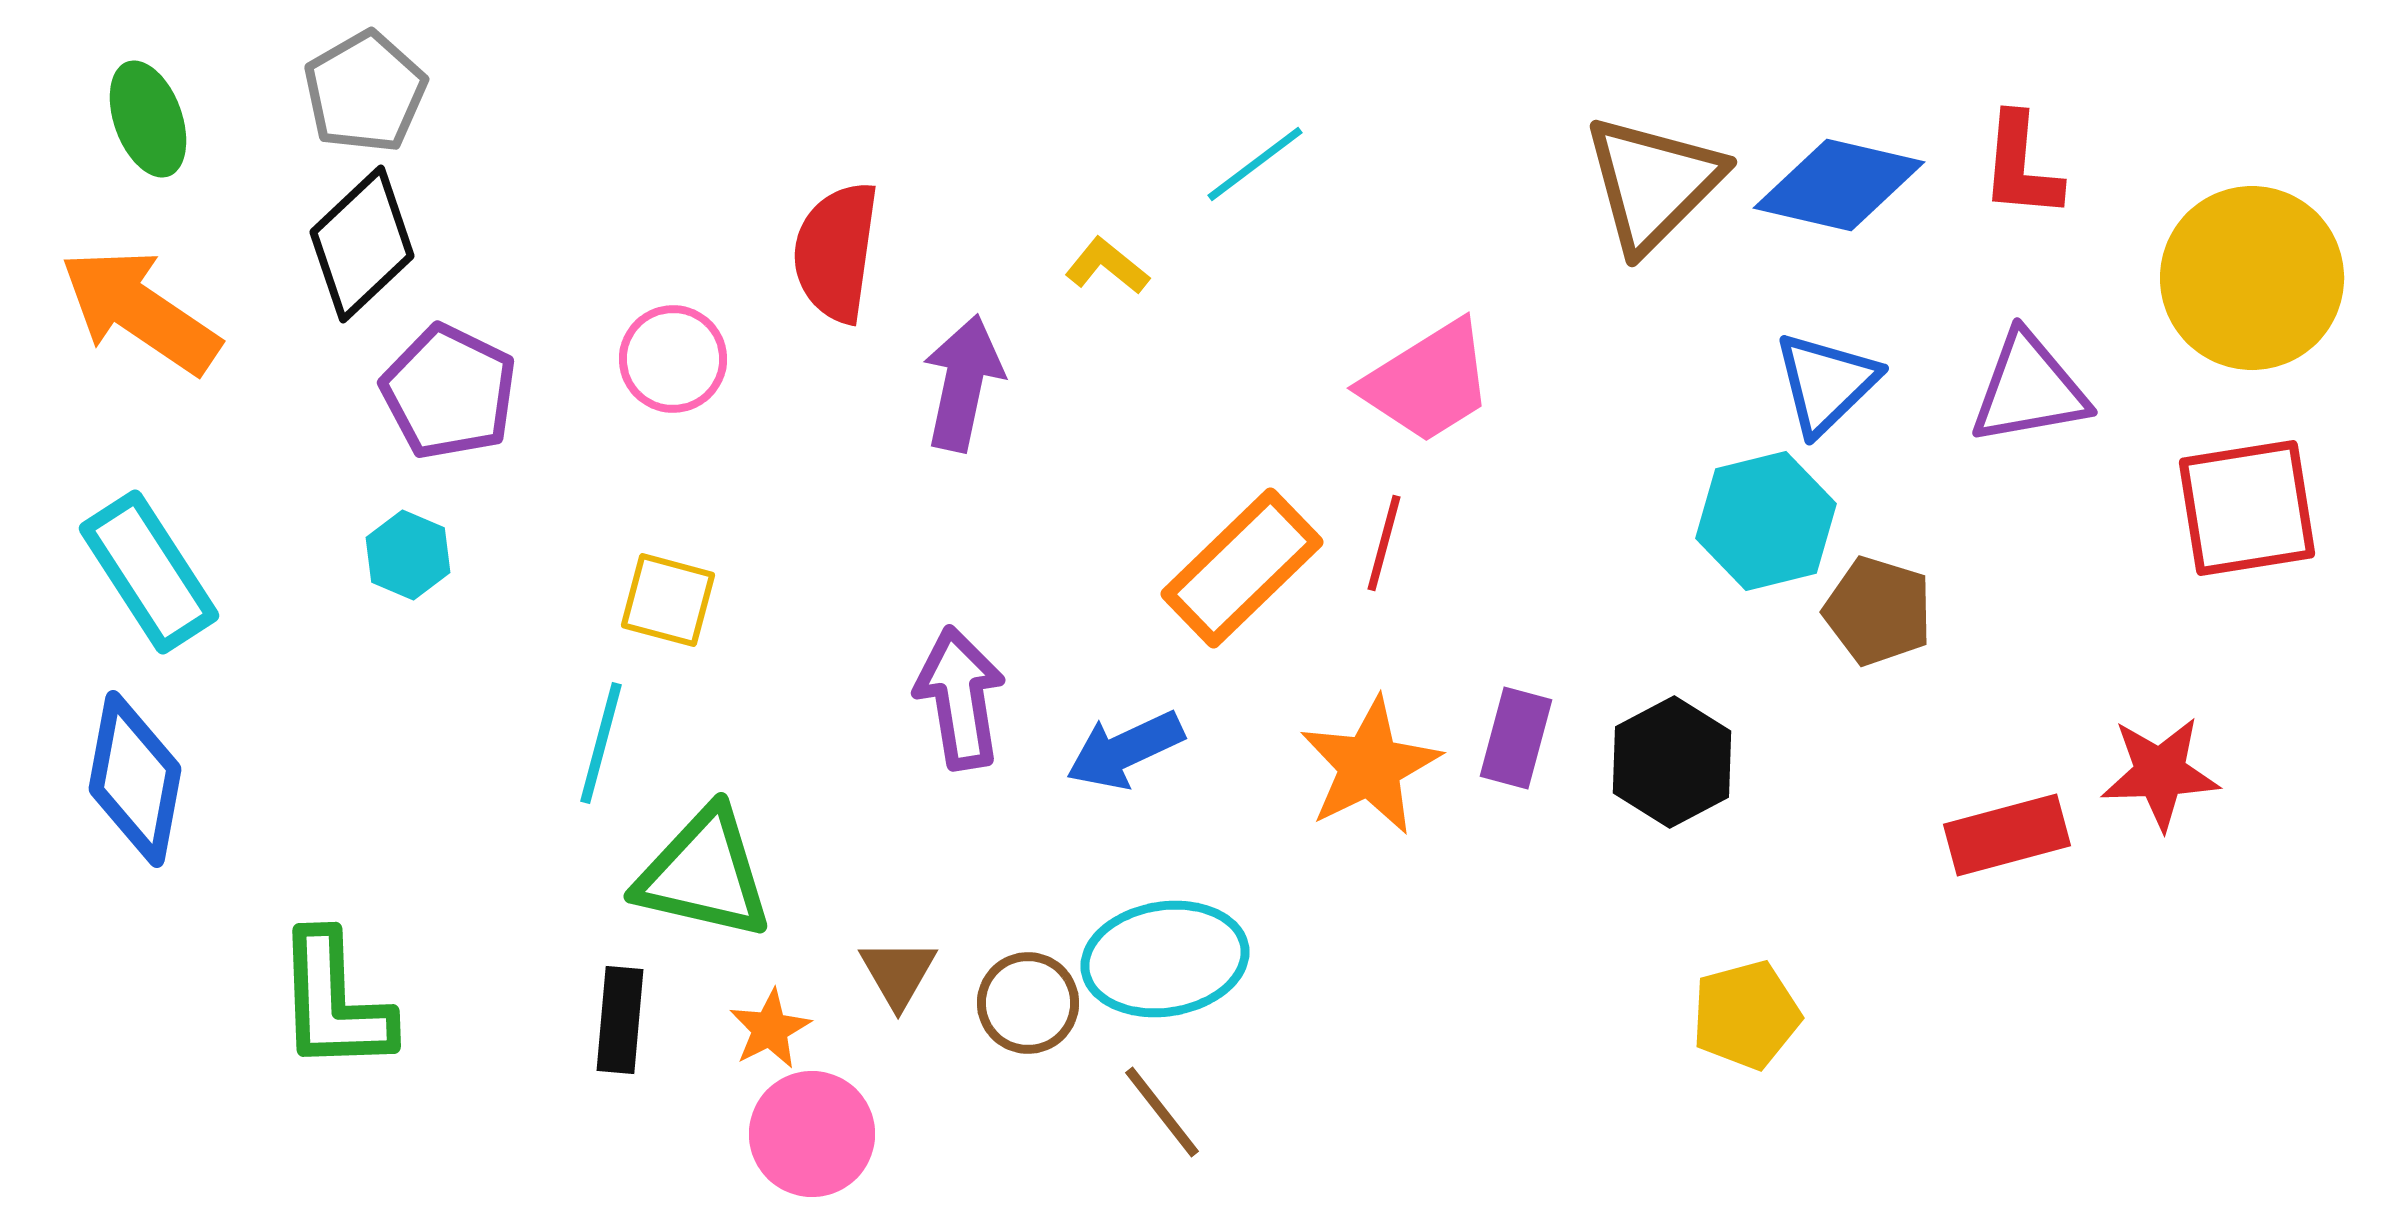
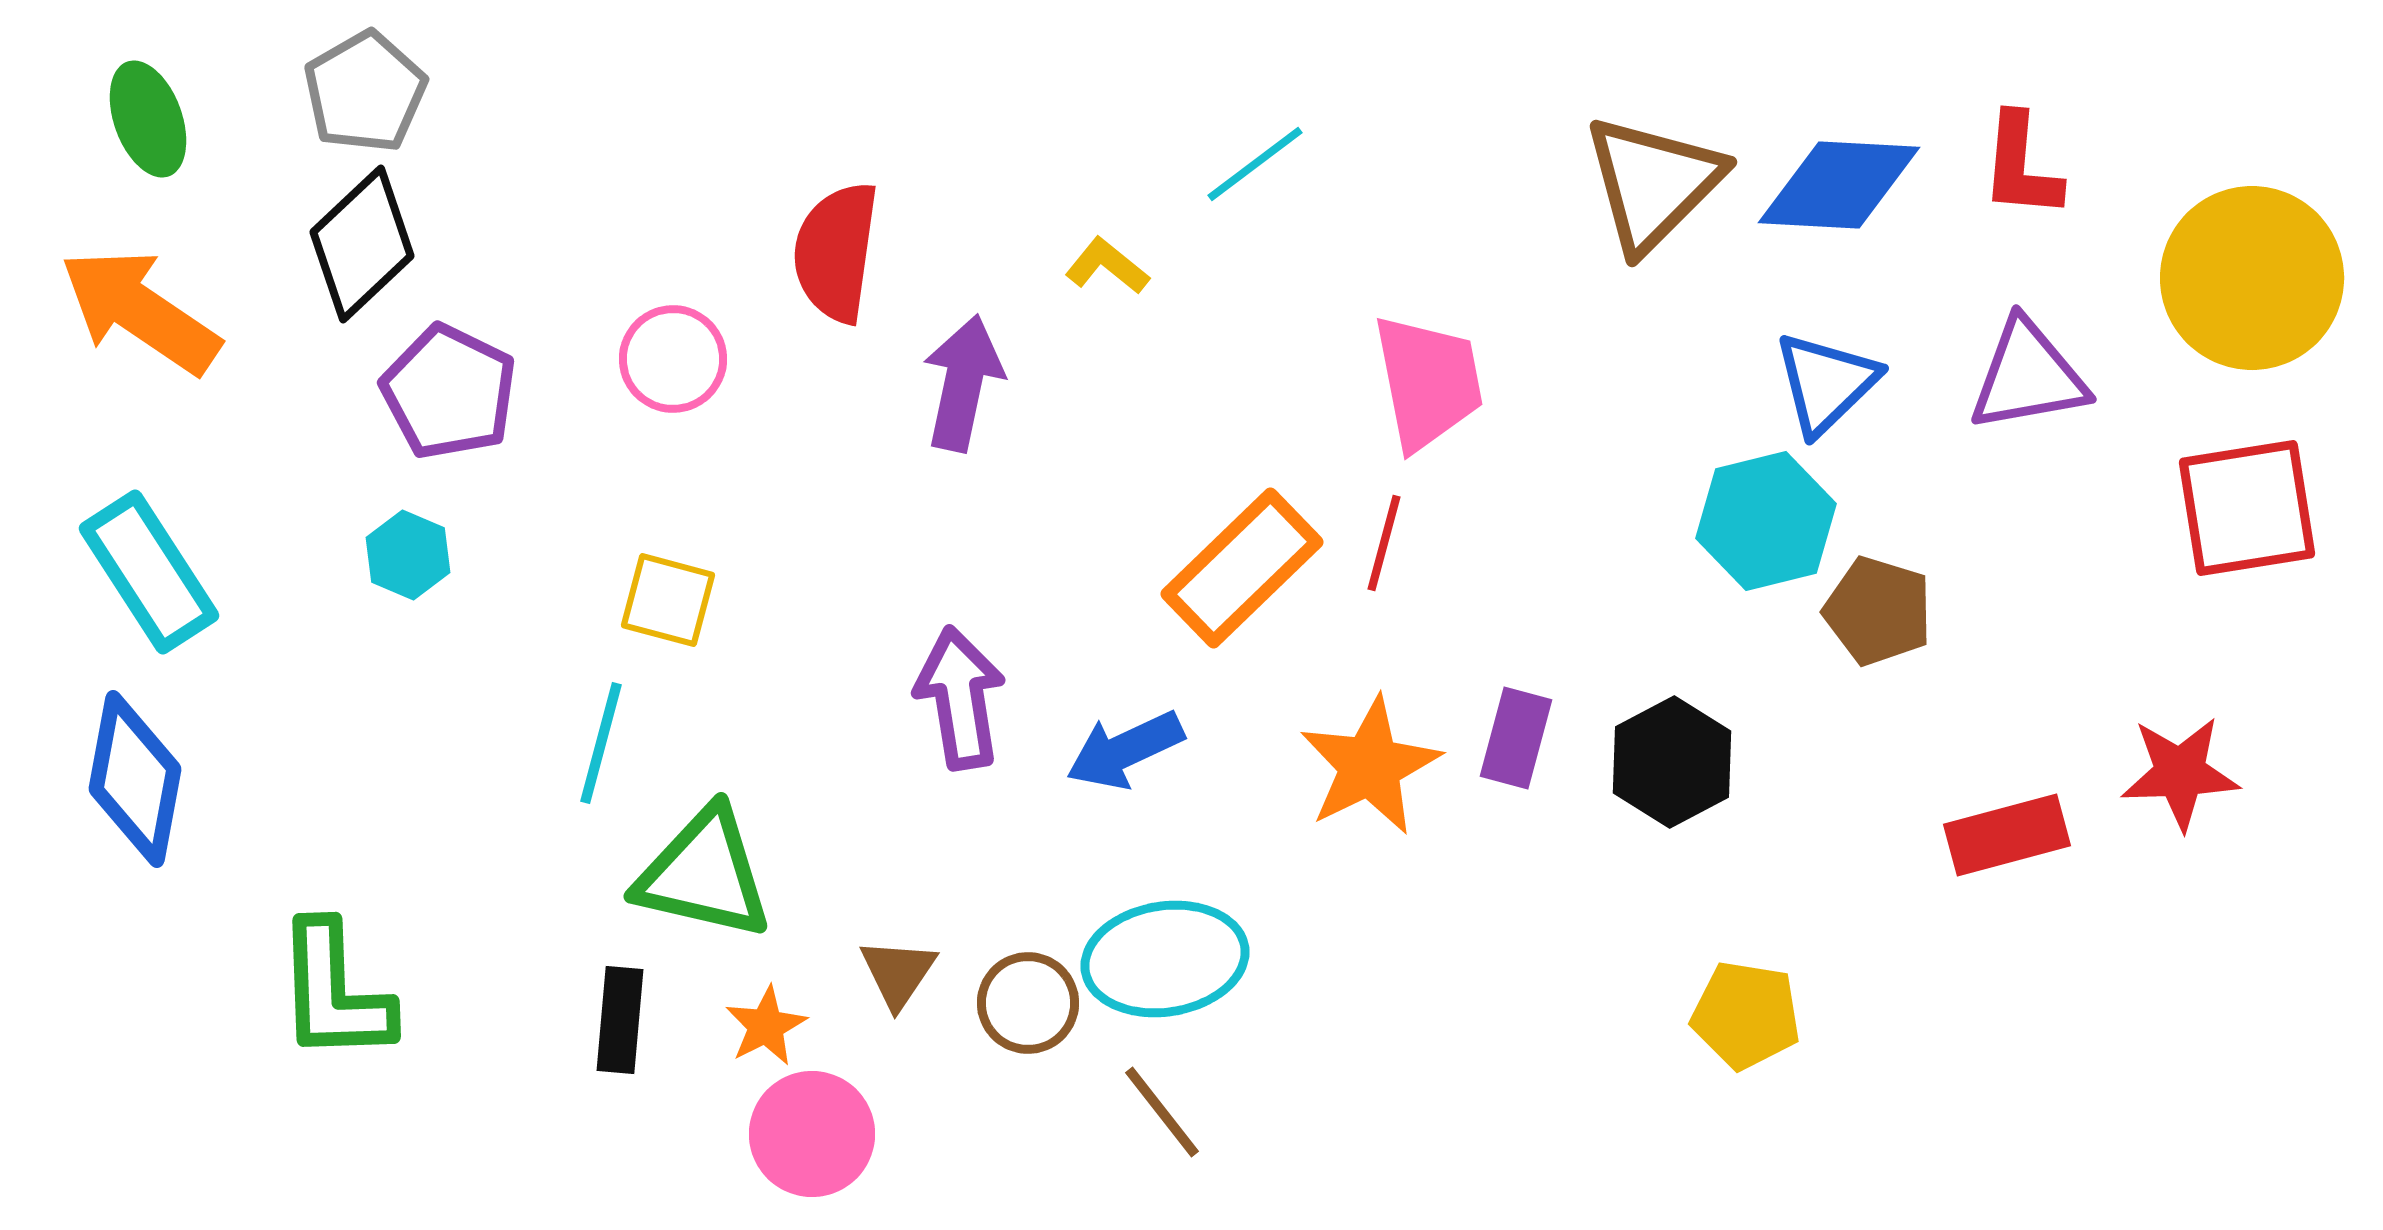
blue diamond at (1839, 185): rotated 10 degrees counterclockwise
pink trapezoid at (1428, 382): rotated 69 degrees counterclockwise
purple triangle at (2029, 389): moved 1 px left, 13 px up
red star at (2160, 773): moved 20 px right
brown triangle at (898, 973): rotated 4 degrees clockwise
green L-shape at (334, 1002): moved 10 px up
yellow pentagon at (1746, 1015): rotated 24 degrees clockwise
orange star at (770, 1029): moved 4 px left, 3 px up
